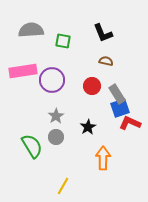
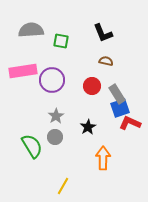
green square: moved 2 px left
gray circle: moved 1 px left
